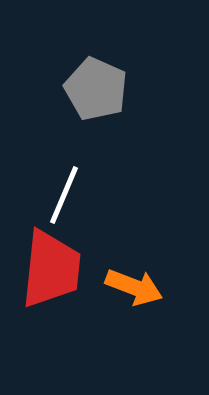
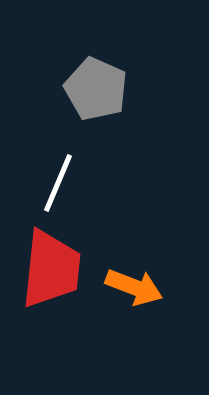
white line: moved 6 px left, 12 px up
